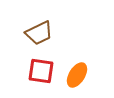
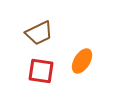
orange ellipse: moved 5 px right, 14 px up
